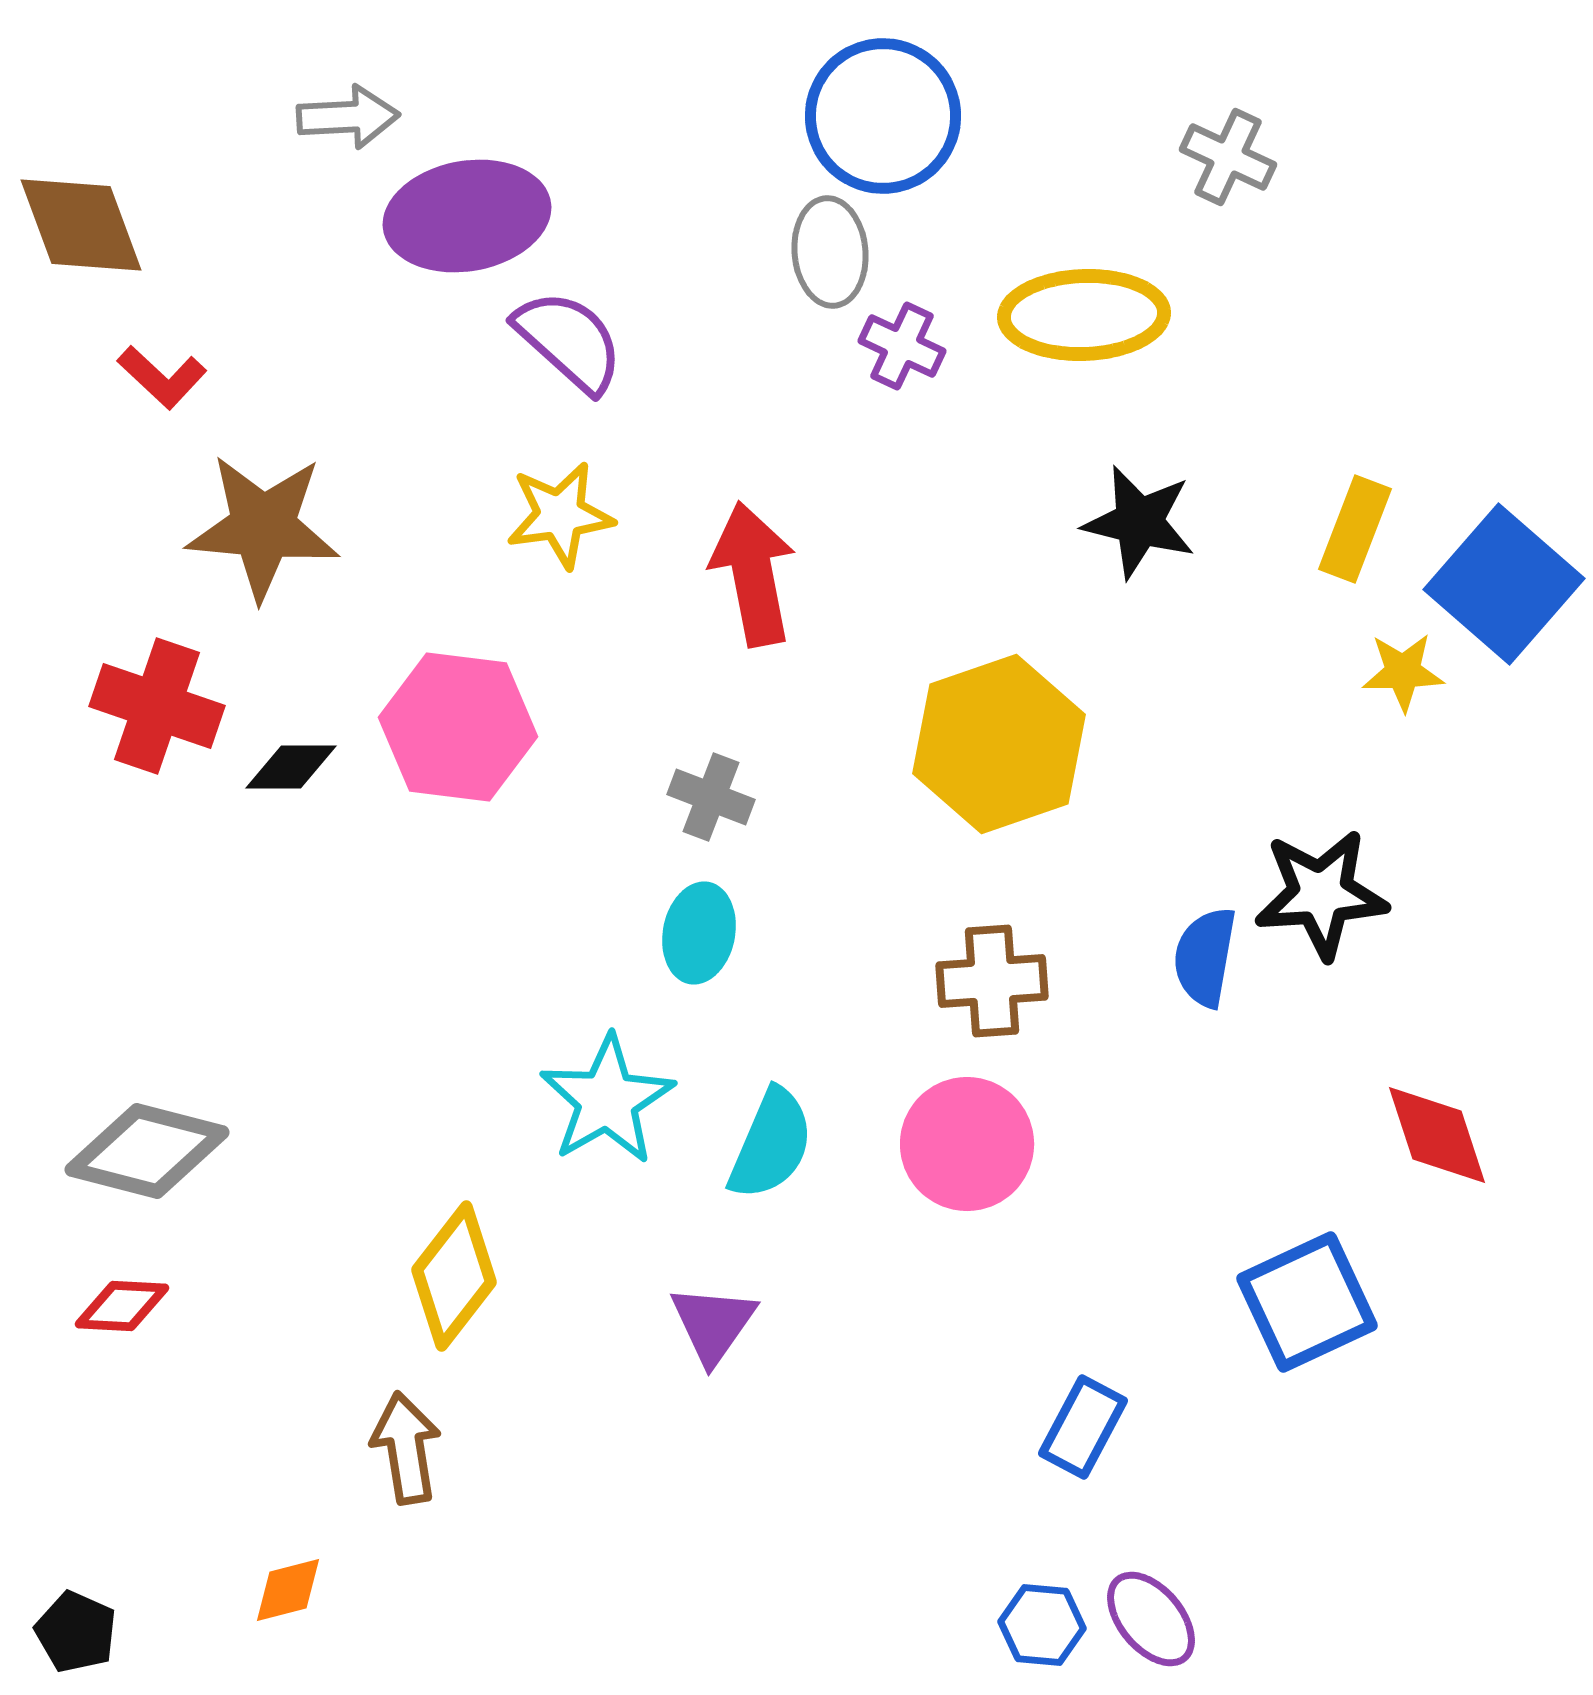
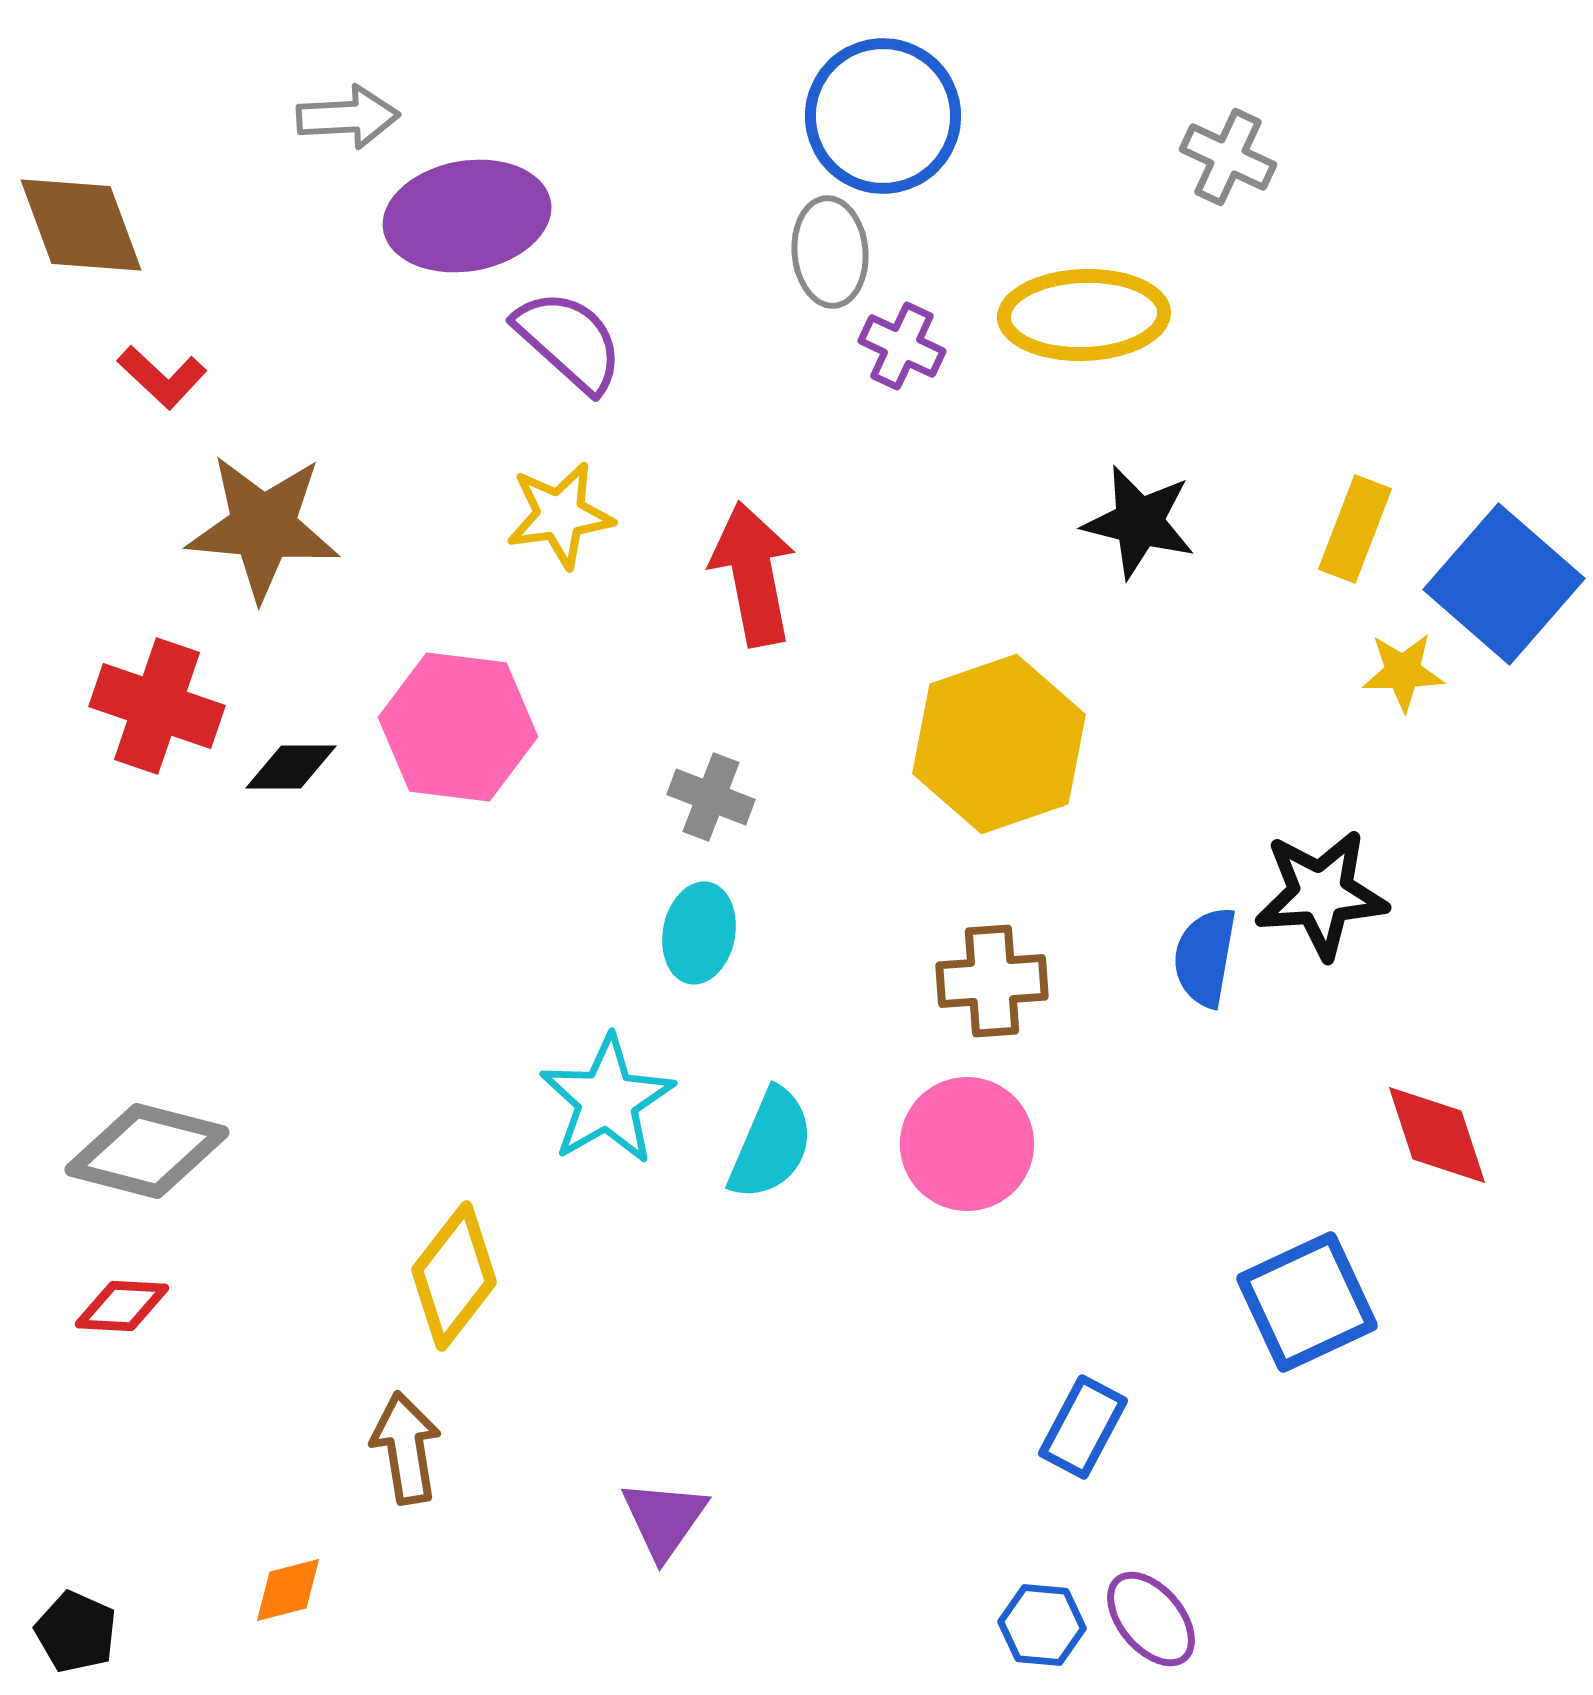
purple triangle at (713, 1324): moved 49 px left, 195 px down
